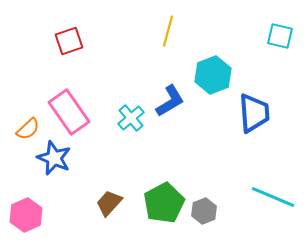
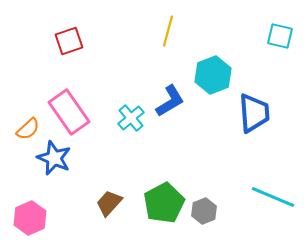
pink hexagon: moved 4 px right, 3 px down
